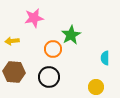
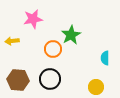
pink star: moved 1 px left, 1 px down
brown hexagon: moved 4 px right, 8 px down
black circle: moved 1 px right, 2 px down
